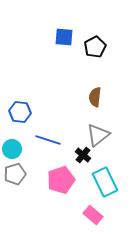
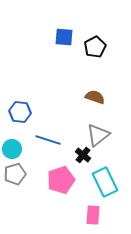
brown semicircle: rotated 102 degrees clockwise
pink rectangle: rotated 54 degrees clockwise
